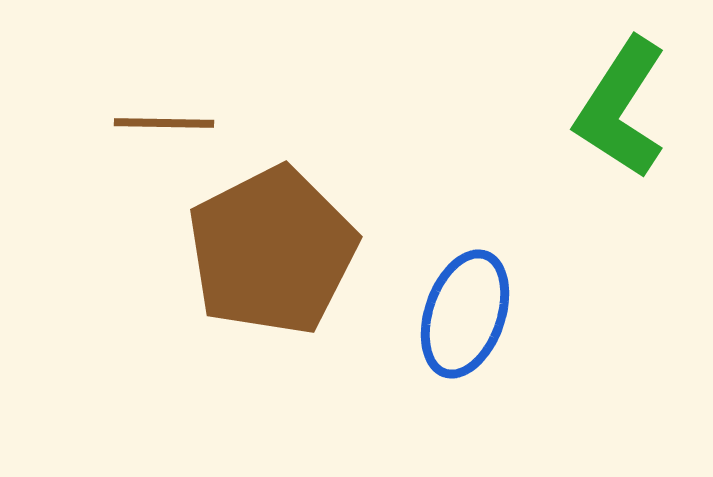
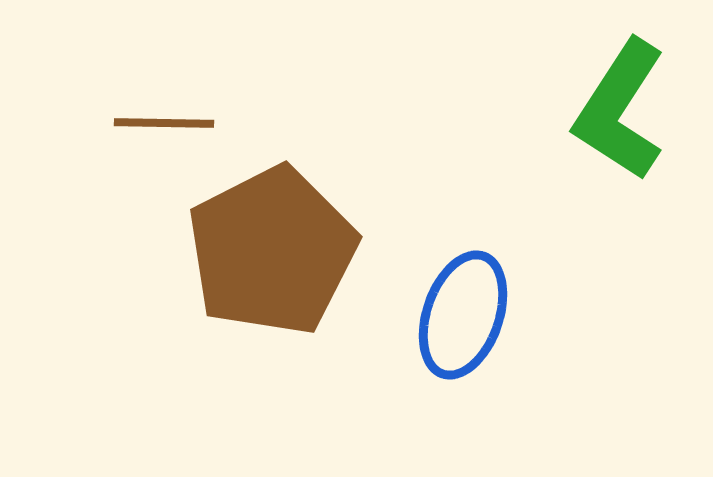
green L-shape: moved 1 px left, 2 px down
blue ellipse: moved 2 px left, 1 px down
